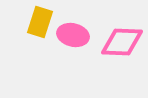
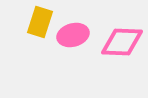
pink ellipse: rotated 28 degrees counterclockwise
